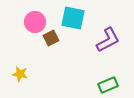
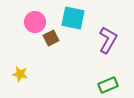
purple L-shape: rotated 32 degrees counterclockwise
